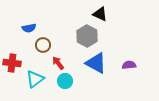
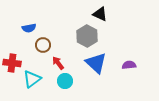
blue triangle: rotated 15 degrees clockwise
cyan triangle: moved 3 px left
